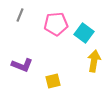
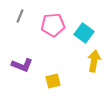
gray line: moved 1 px down
pink pentagon: moved 3 px left, 1 px down
